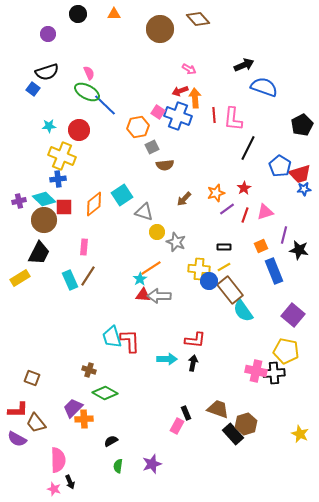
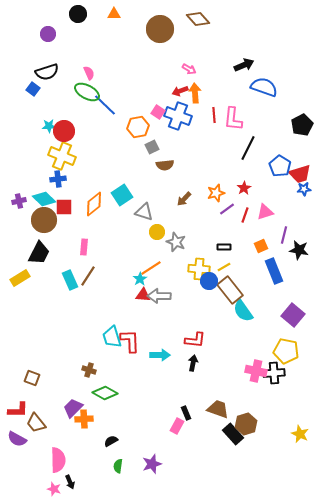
orange arrow at (195, 98): moved 5 px up
red circle at (79, 130): moved 15 px left, 1 px down
cyan arrow at (167, 359): moved 7 px left, 4 px up
